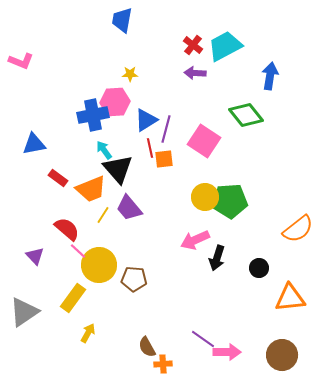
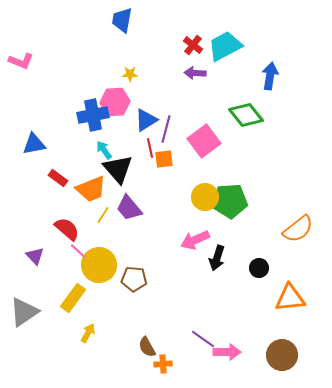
pink square at (204, 141): rotated 20 degrees clockwise
